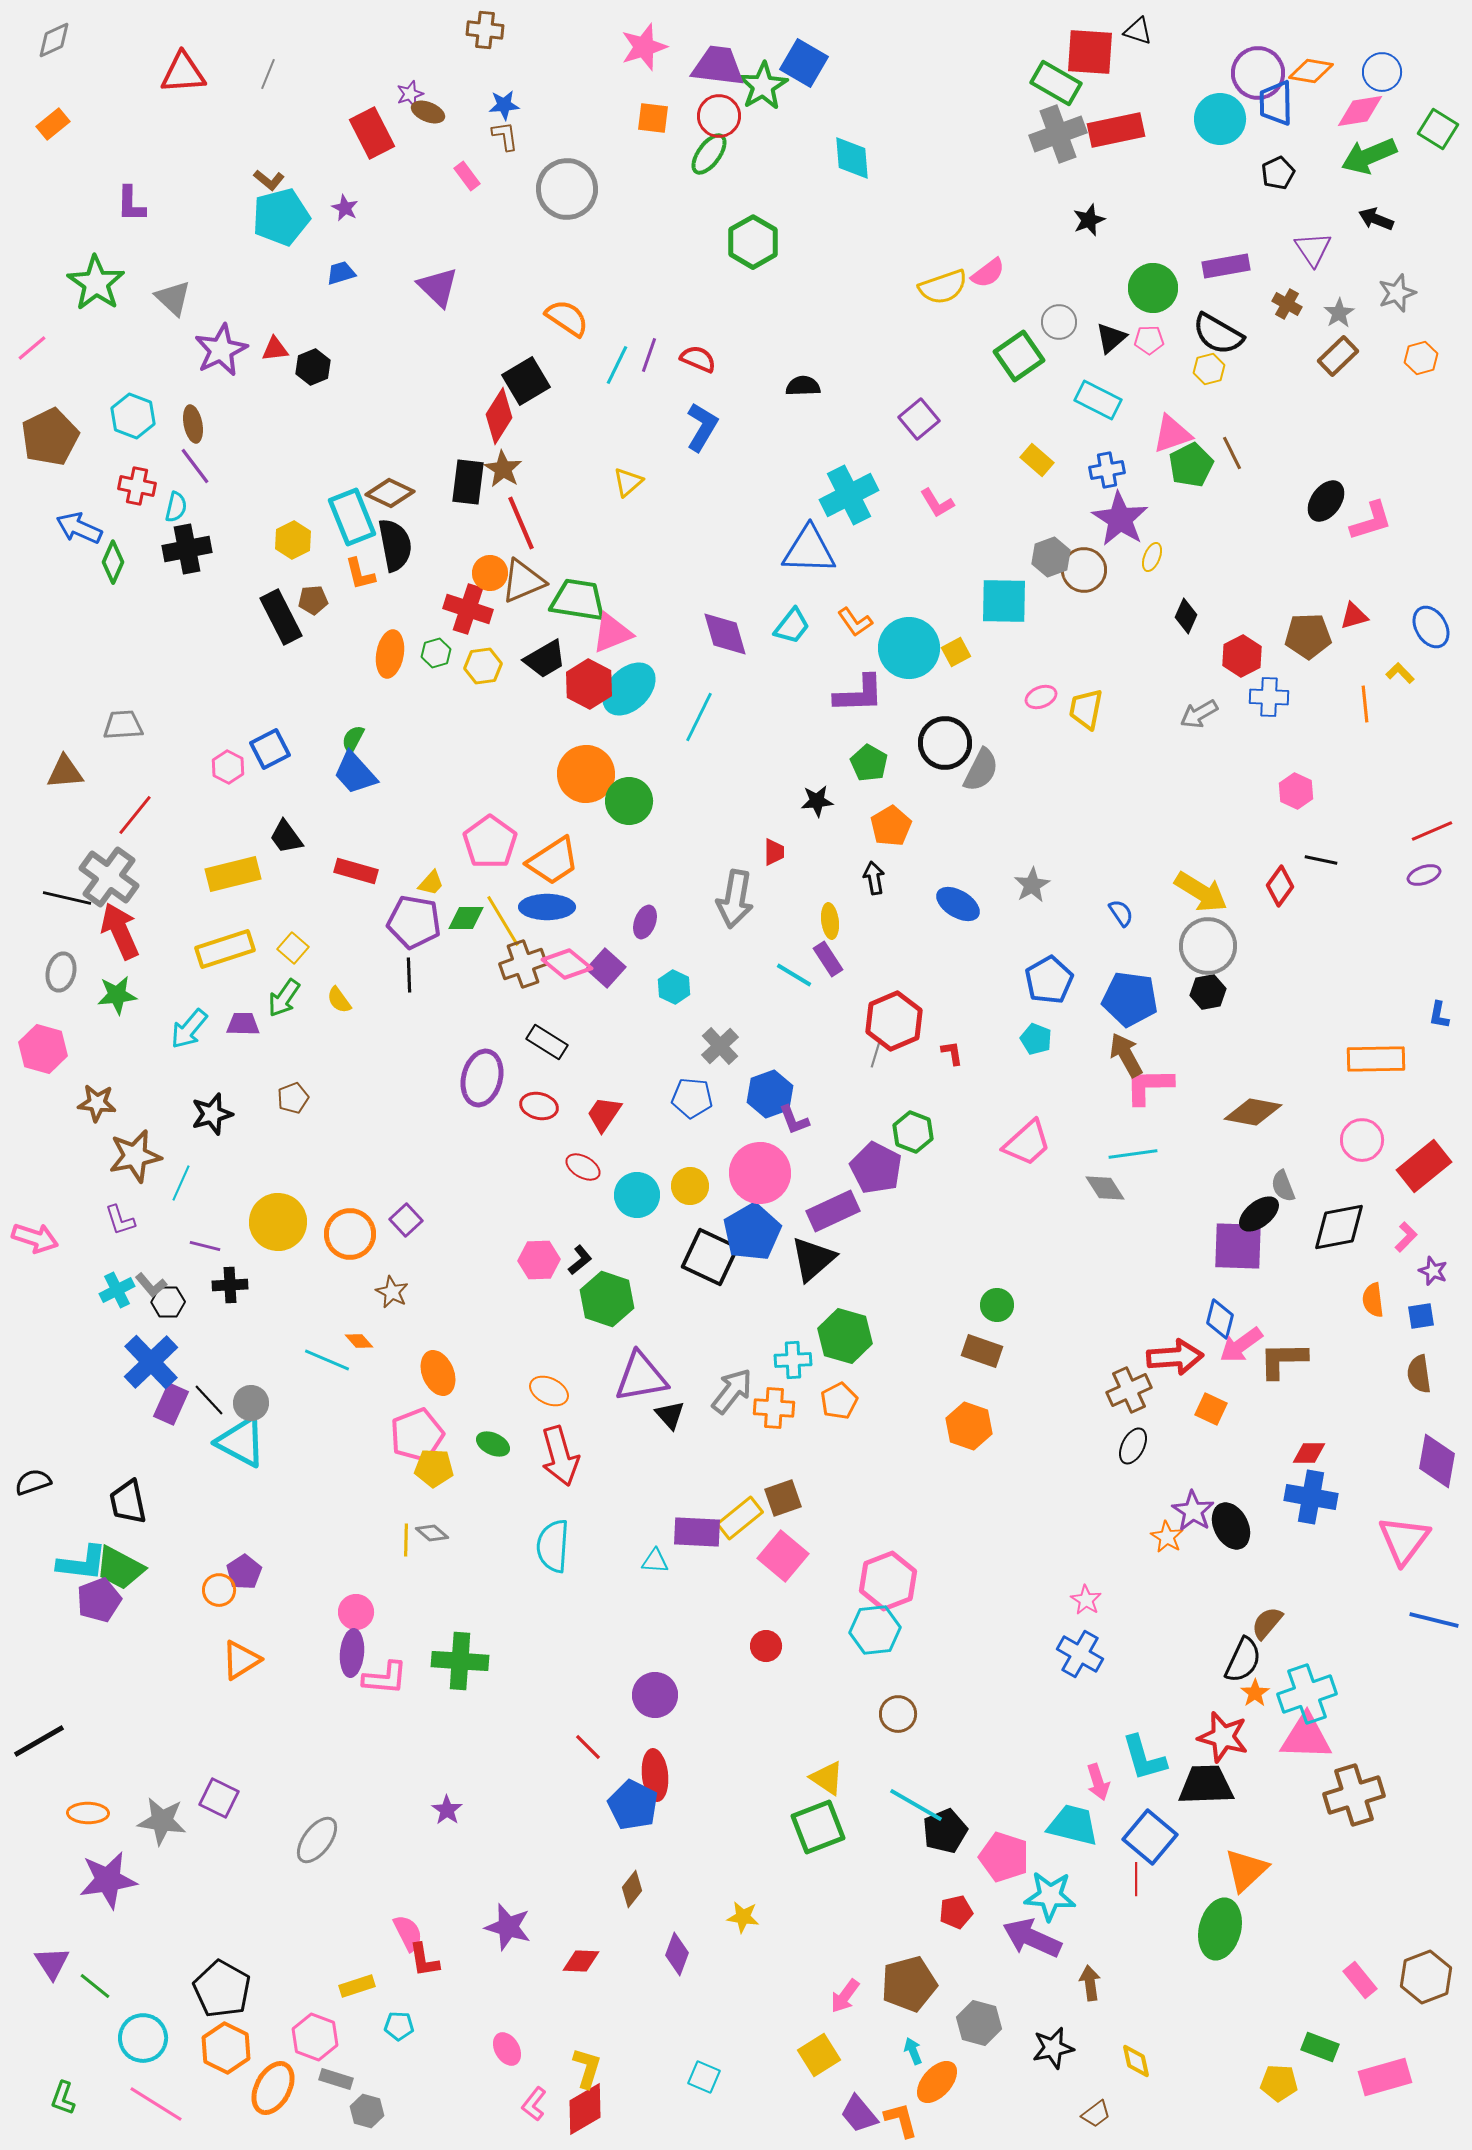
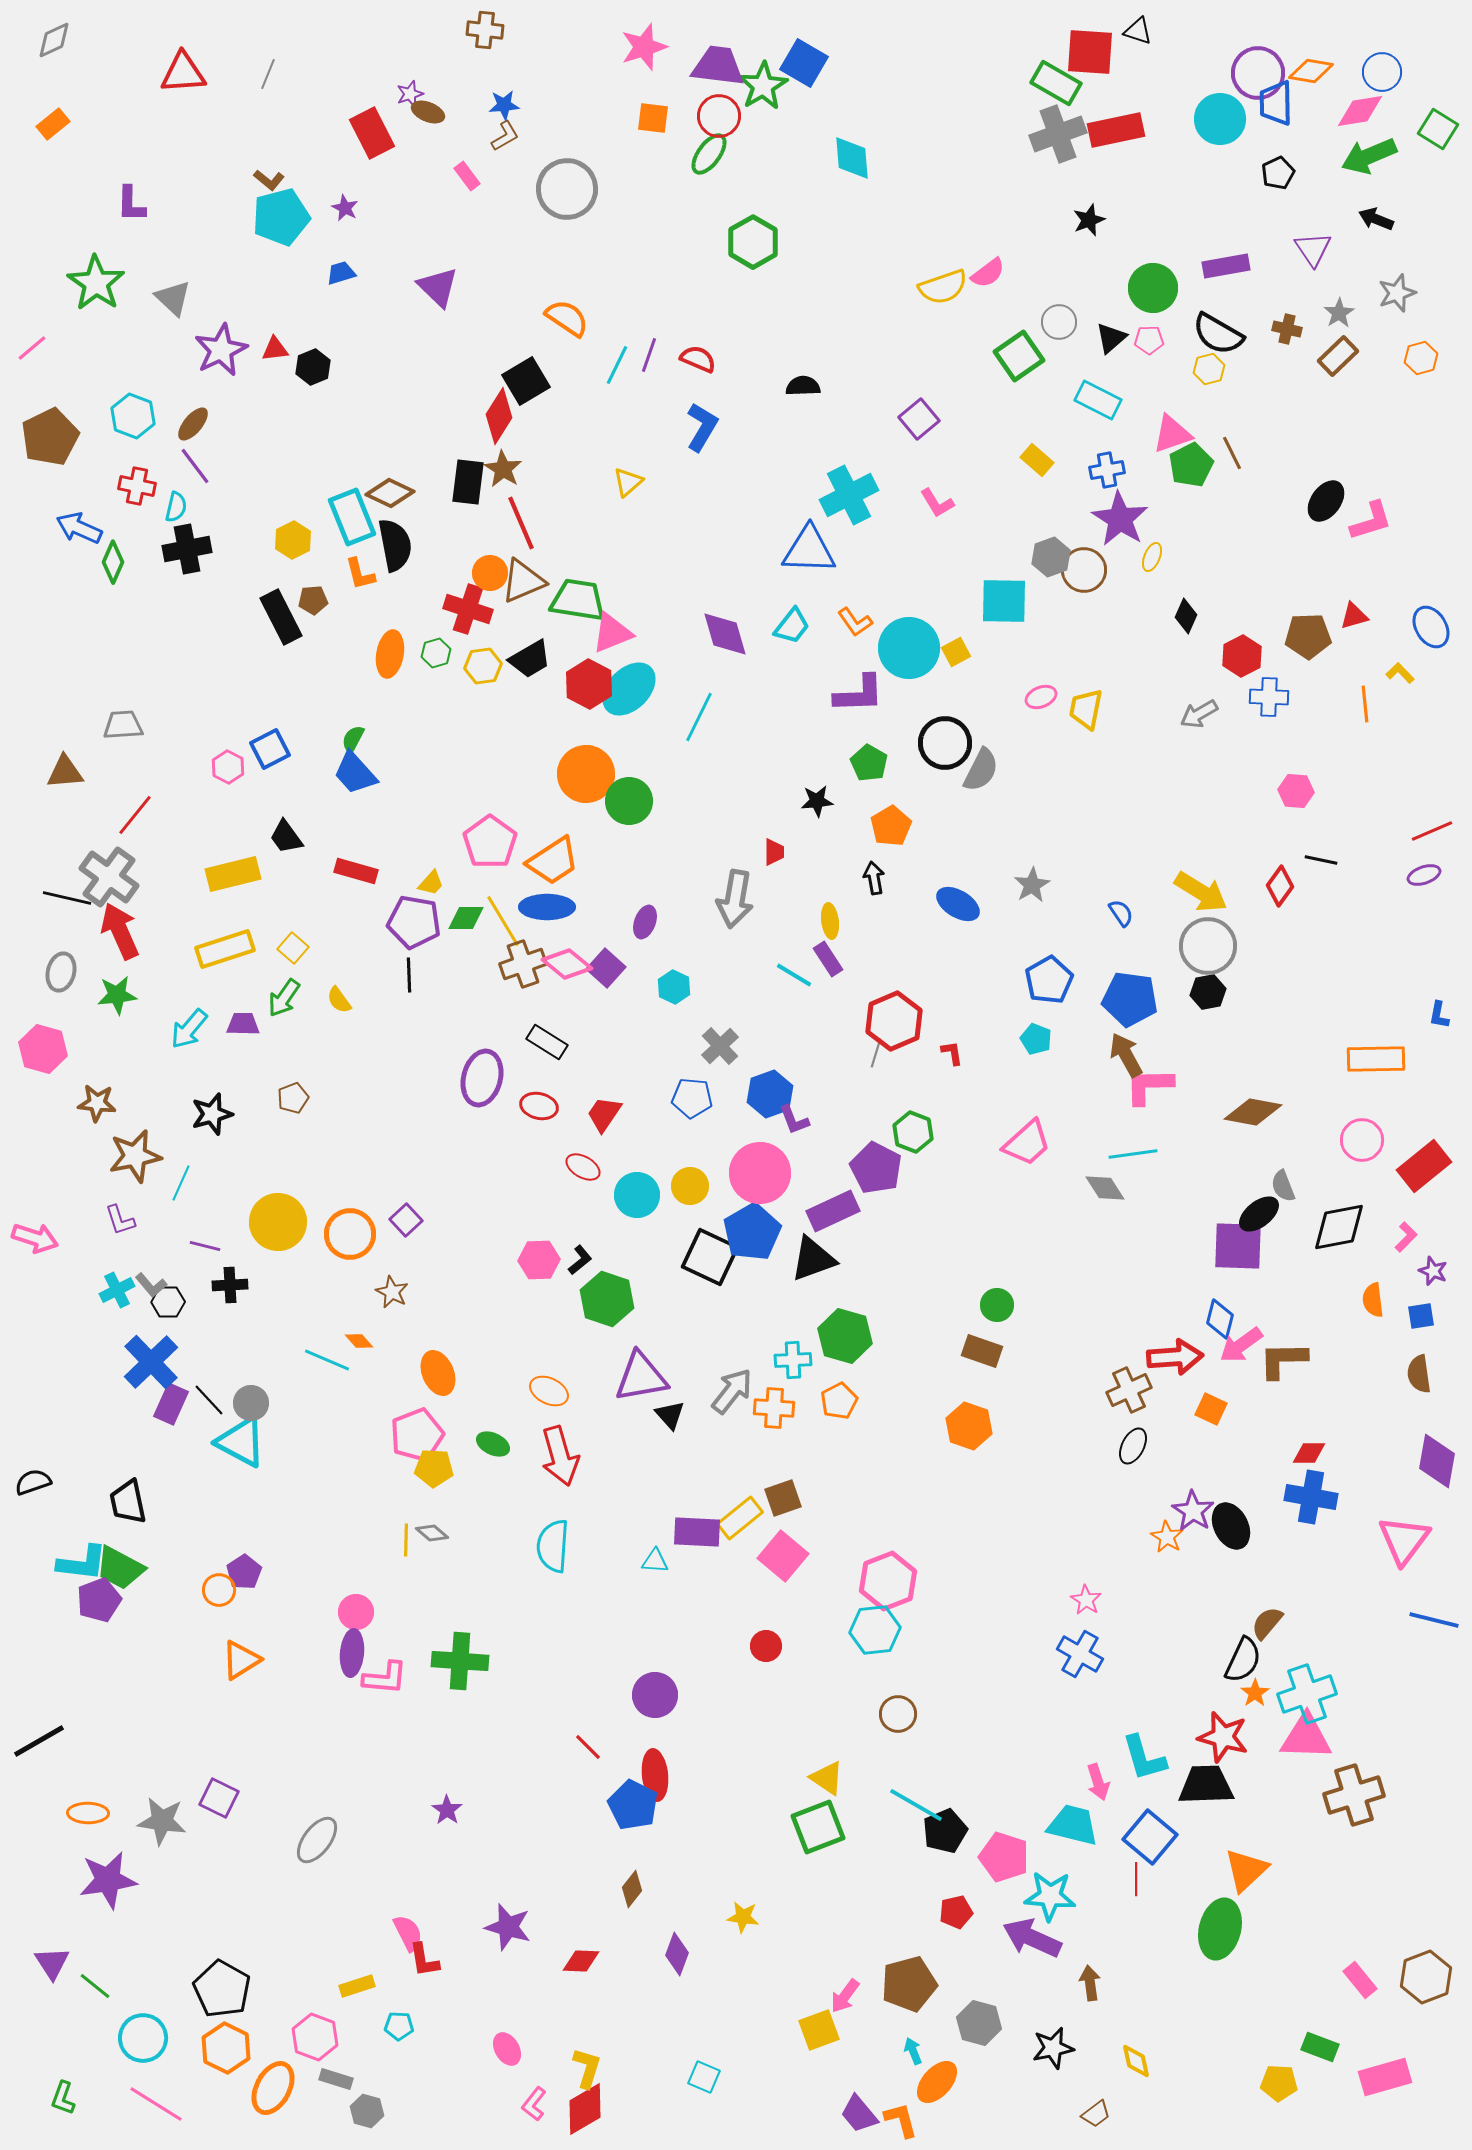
brown L-shape at (505, 136): rotated 68 degrees clockwise
brown cross at (1287, 304): moved 25 px down; rotated 16 degrees counterclockwise
brown ellipse at (193, 424): rotated 51 degrees clockwise
black trapezoid at (545, 659): moved 15 px left
pink hexagon at (1296, 791): rotated 20 degrees counterclockwise
black triangle at (813, 1259): rotated 21 degrees clockwise
yellow square at (819, 2055): moved 25 px up; rotated 12 degrees clockwise
